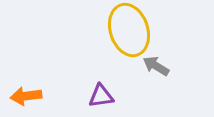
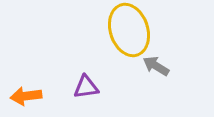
purple triangle: moved 15 px left, 9 px up
